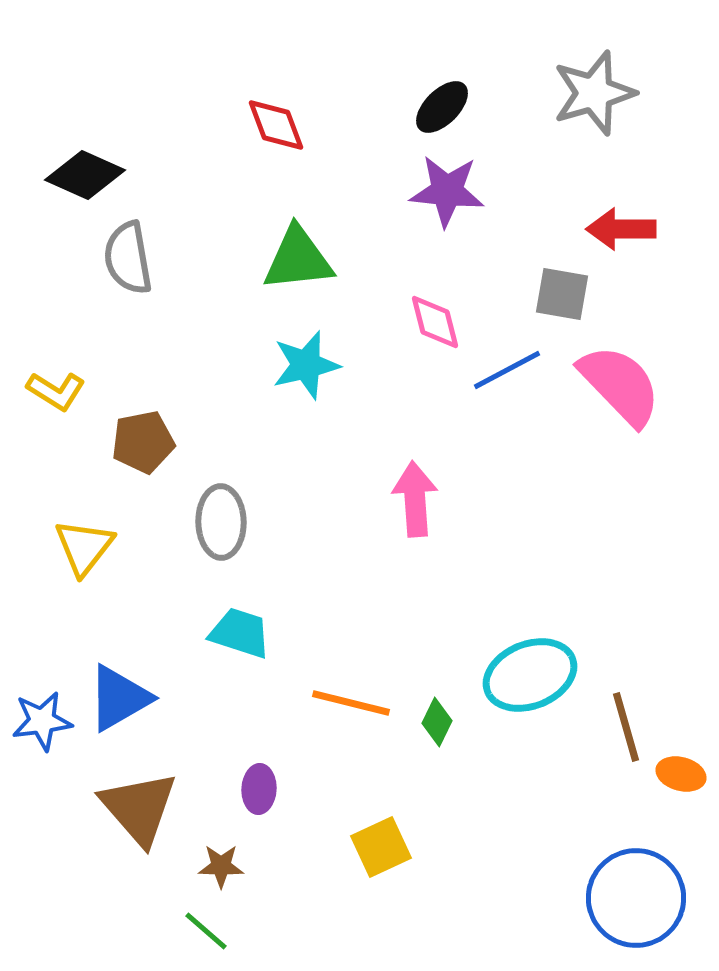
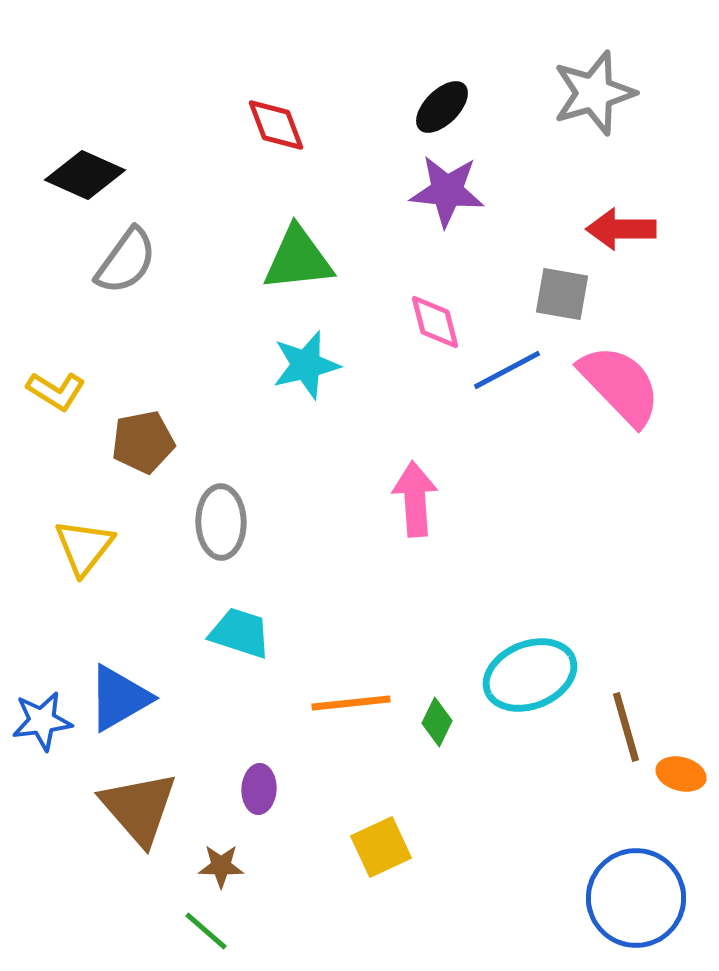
gray semicircle: moved 2 px left, 3 px down; rotated 134 degrees counterclockwise
orange line: rotated 20 degrees counterclockwise
